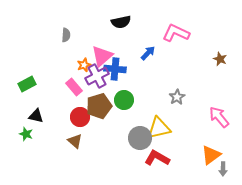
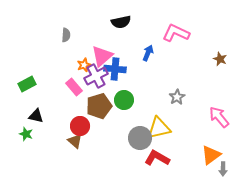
blue arrow: rotated 21 degrees counterclockwise
purple cross: moved 1 px left
red circle: moved 9 px down
